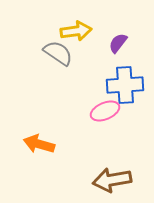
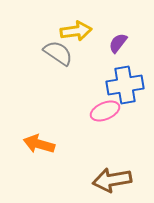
blue cross: rotated 6 degrees counterclockwise
